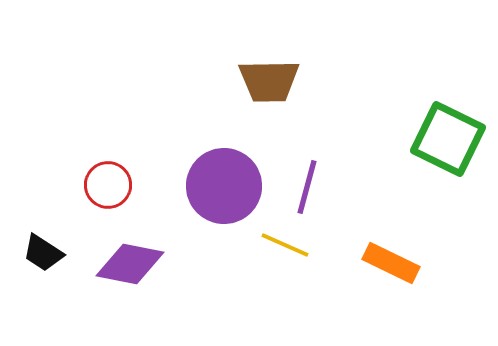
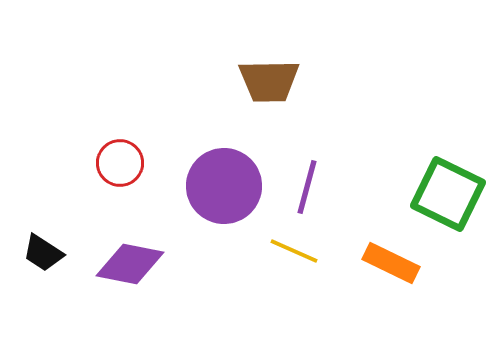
green square: moved 55 px down
red circle: moved 12 px right, 22 px up
yellow line: moved 9 px right, 6 px down
